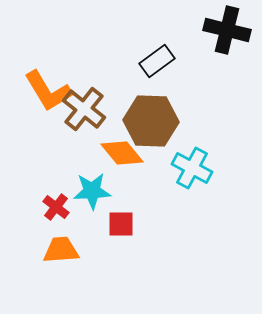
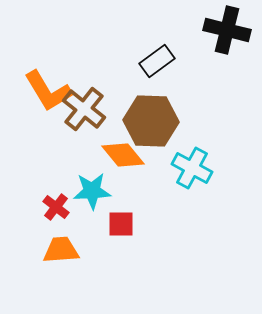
orange diamond: moved 1 px right, 2 px down
